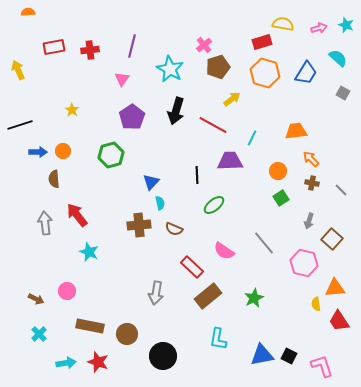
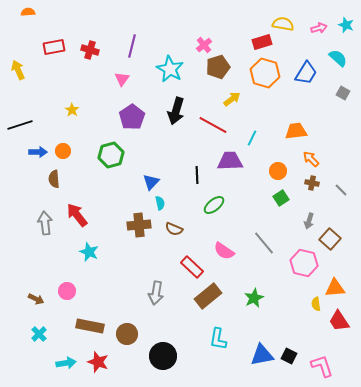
red cross at (90, 50): rotated 24 degrees clockwise
brown square at (332, 239): moved 2 px left
